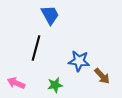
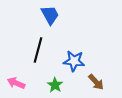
black line: moved 2 px right, 2 px down
blue star: moved 5 px left
brown arrow: moved 6 px left, 6 px down
green star: rotated 28 degrees counterclockwise
